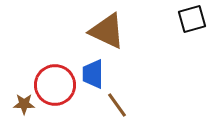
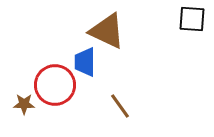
black square: rotated 20 degrees clockwise
blue trapezoid: moved 8 px left, 12 px up
brown line: moved 3 px right, 1 px down
